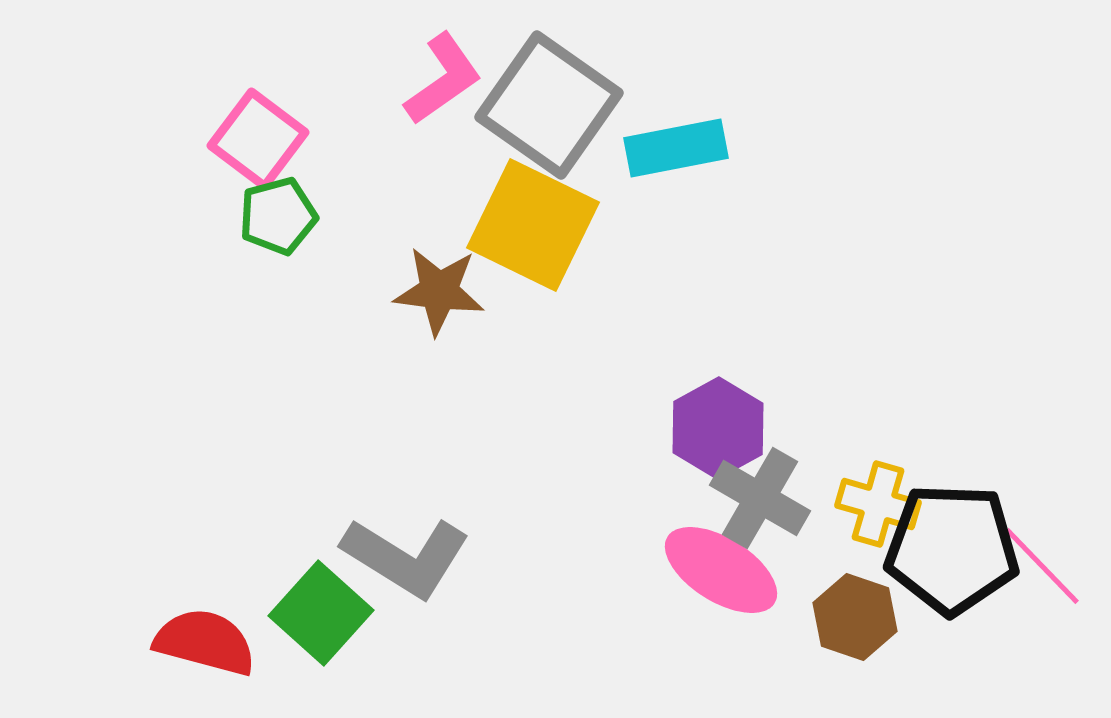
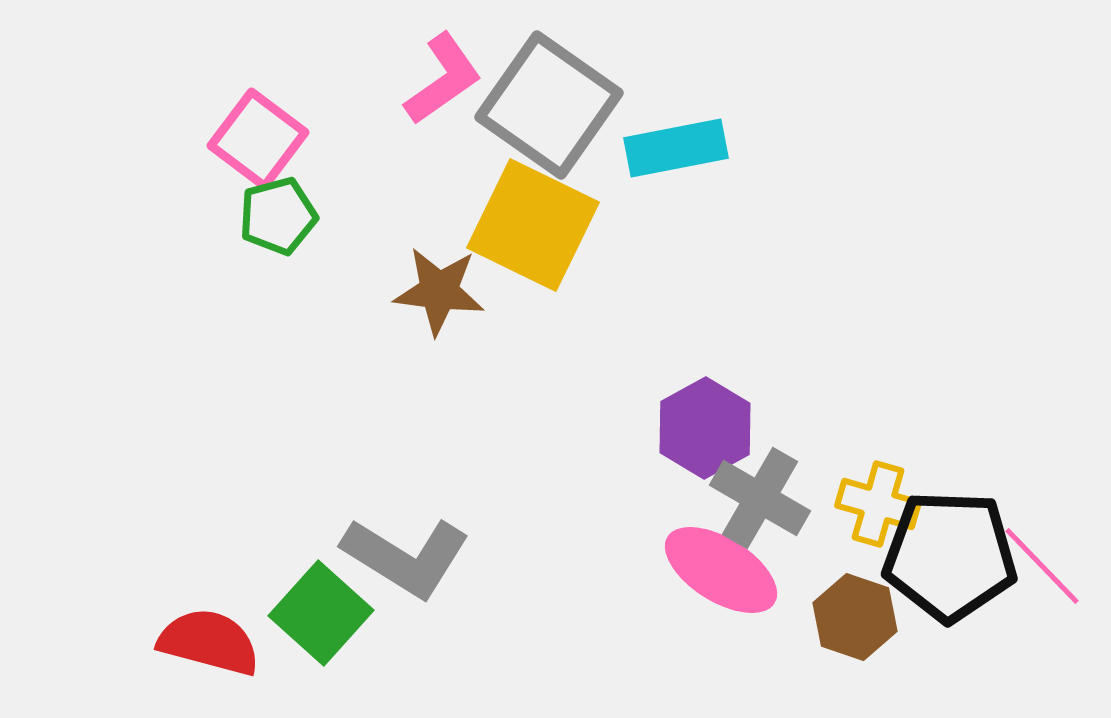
purple hexagon: moved 13 px left
black pentagon: moved 2 px left, 7 px down
red semicircle: moved 4 px right
